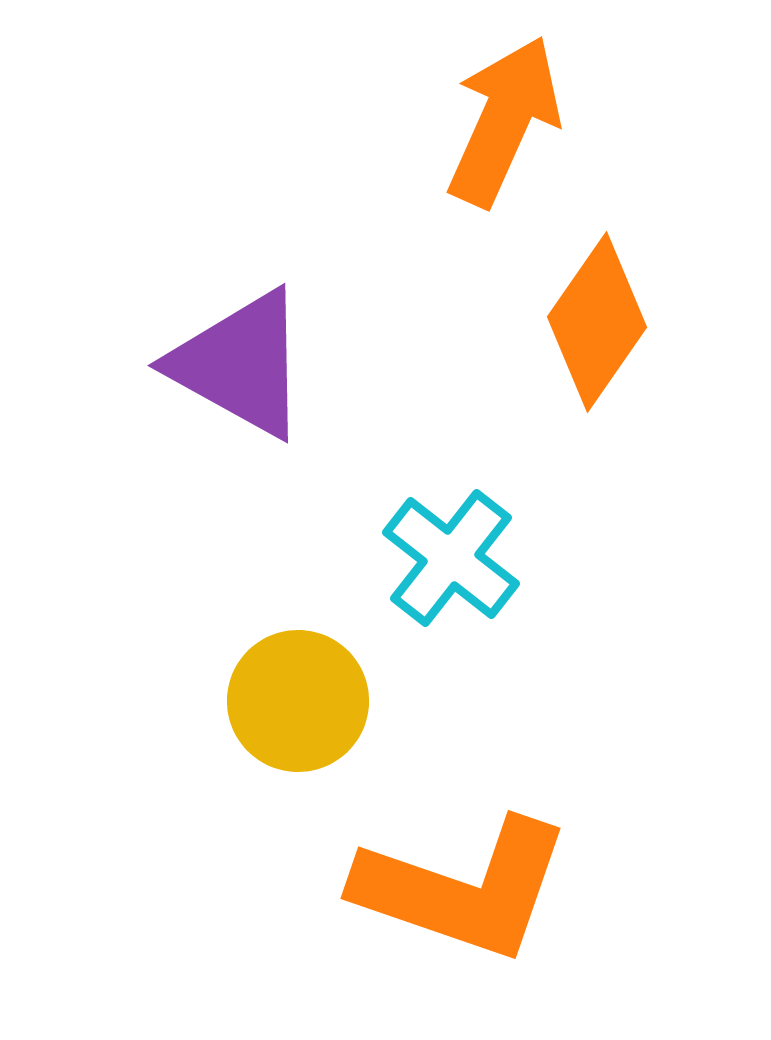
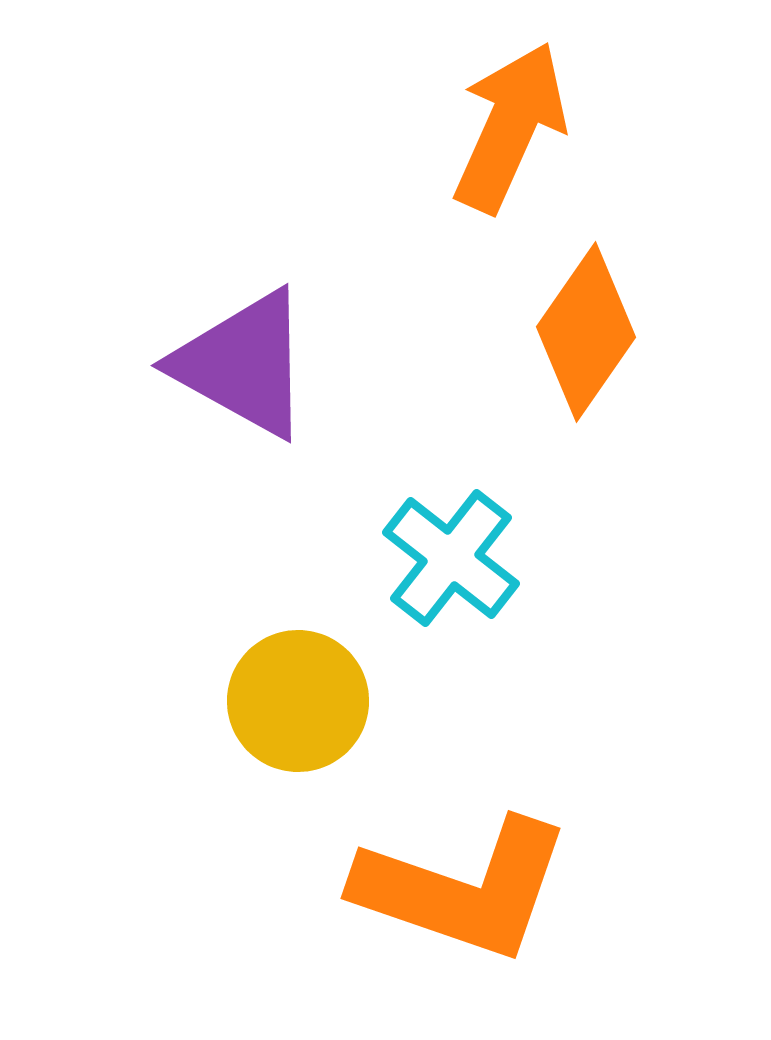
orange arrow: moved 6 px right, 6 px down
orange diamond: moved 11 px left, 10 px down
purple triangle: moved 3 px right
